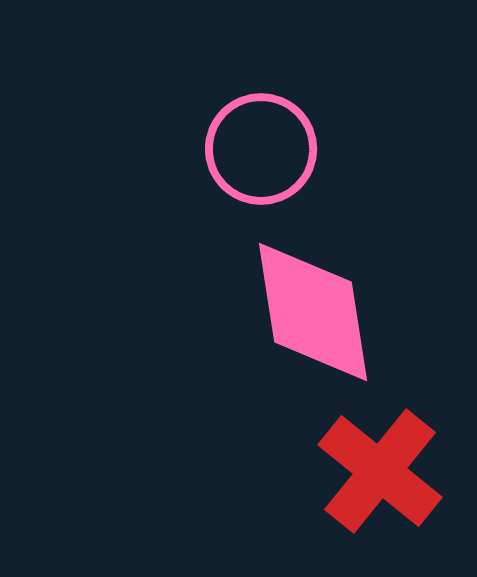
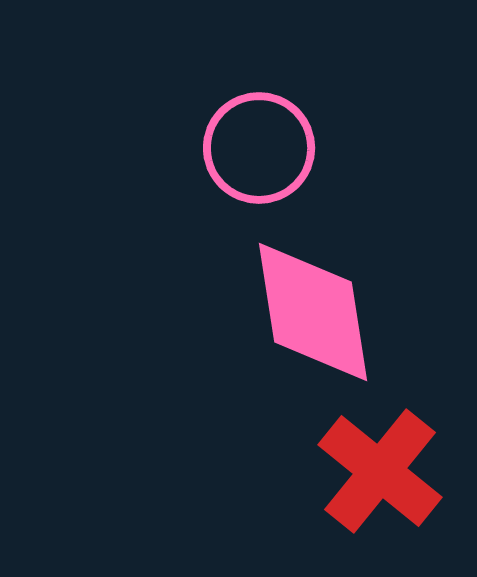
pink circle: moved 2 px left, 1 px up
